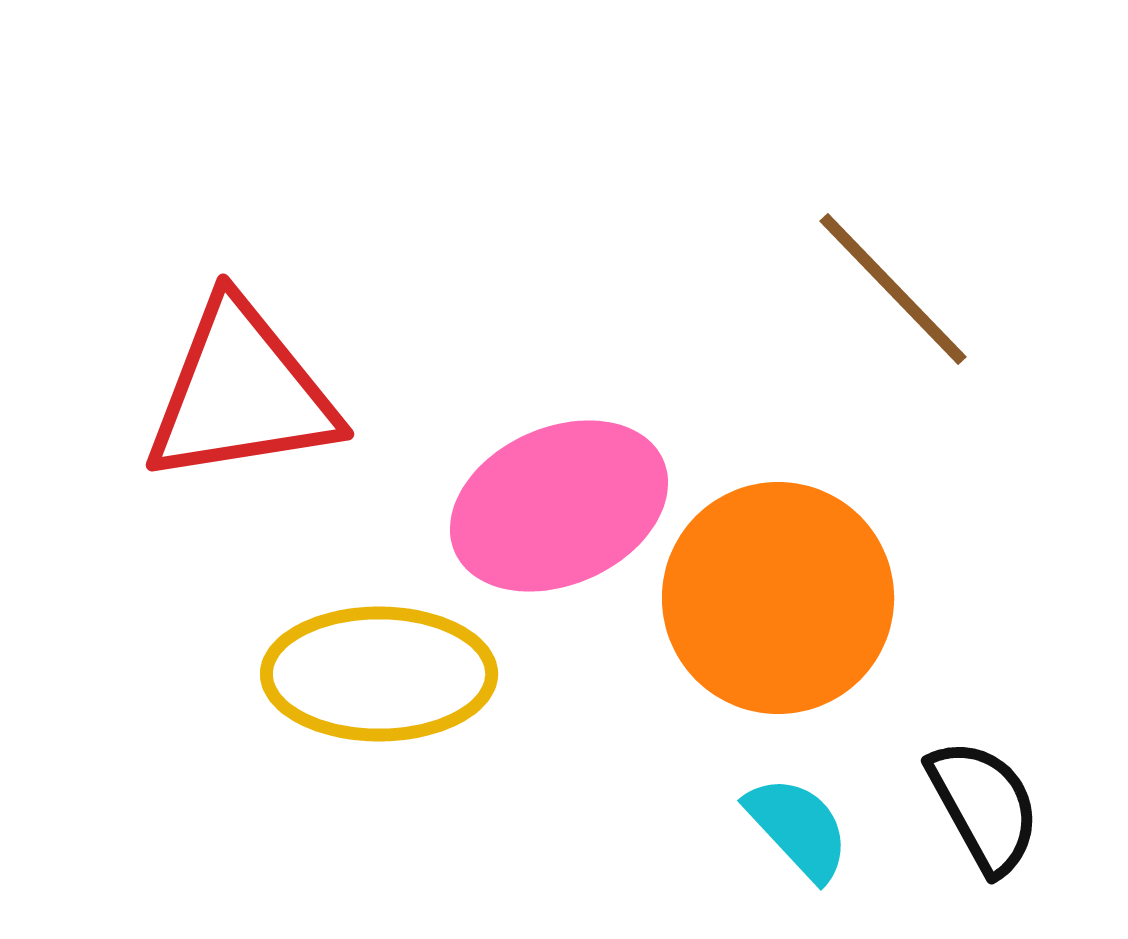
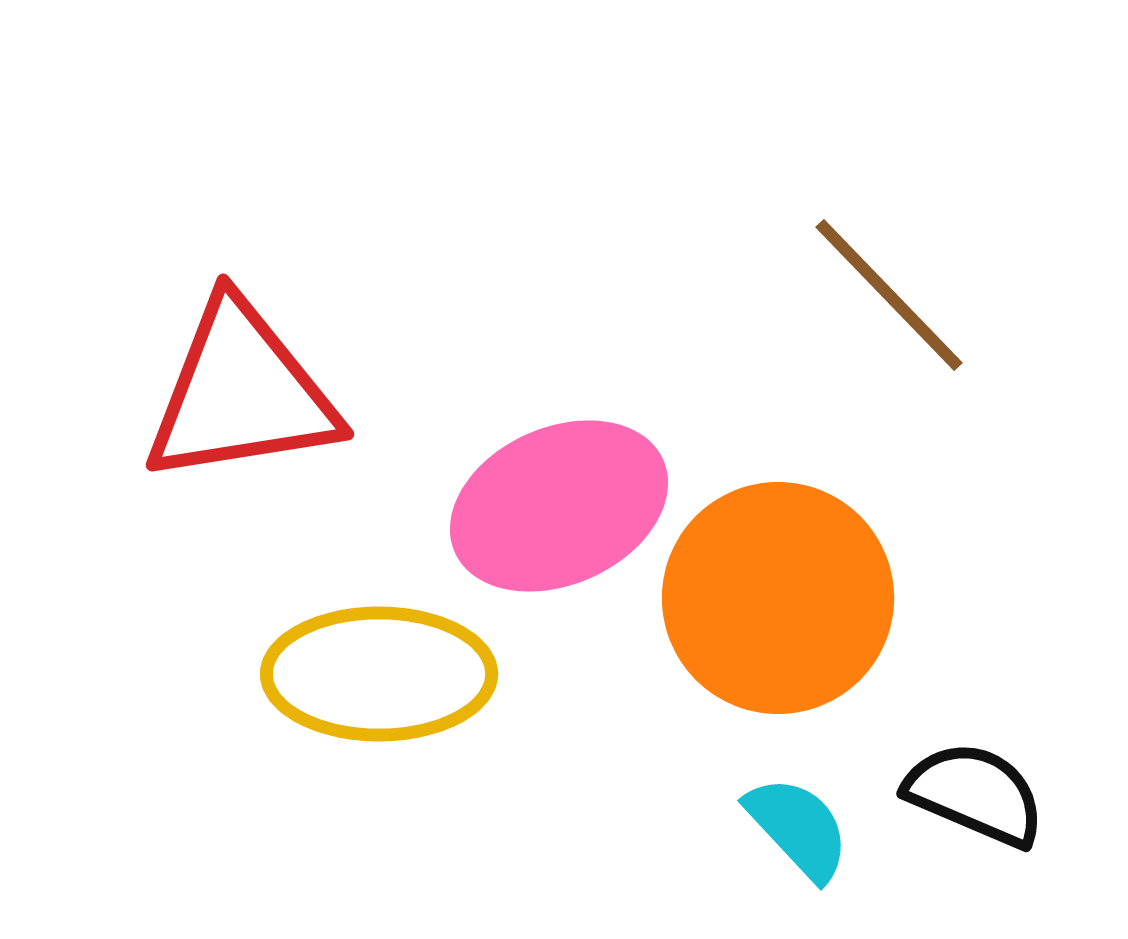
brown line: moved 4 px left, 6 px down
black semicircle: moved 9 px left, 12 px up; rotated 38 degrees counterclockwise
